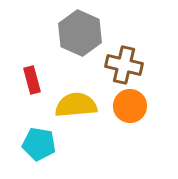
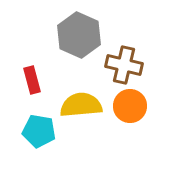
gray hexagon: moved 1 px left, 2 px down
yellow semicircle: moved 5 px right
cyan pentagon: moved 13 px up
